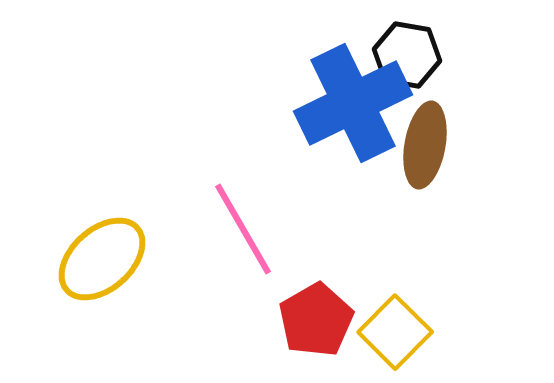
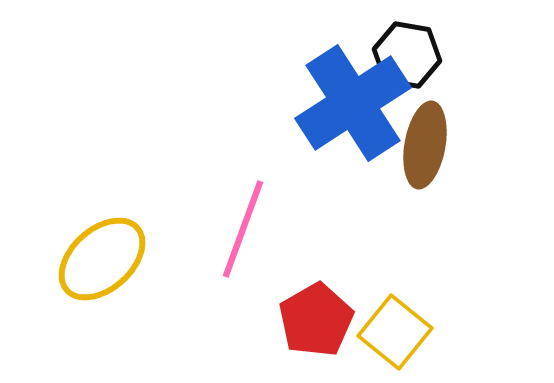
blue cross: rotated 7 degrees counterclockwise
pink line: rotated 50 degrees clockwise
yellow square: rotated 6 degrees counterclockwise
